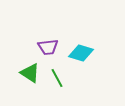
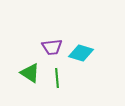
purple trapezoid: moved 4 px right
green line: rotated 24 degrees clockwise
